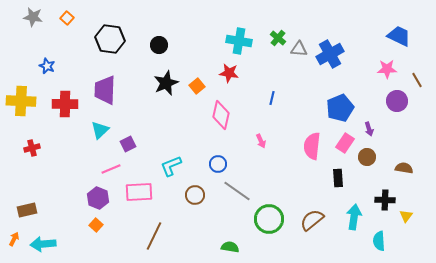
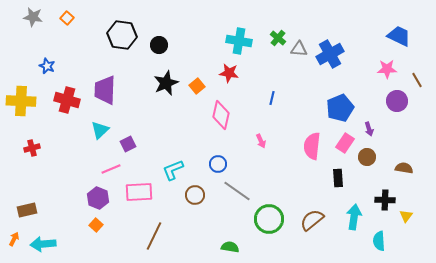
black hexagon at (110, 39): moved 12 px right, 4 px up
red cross at (65, 104): moved 2 px right, 4 px up; rotated 15 degrees clockwise
cyan L-shape at (171, 166): moved 2 px right, 4 px down
